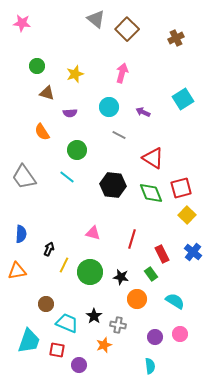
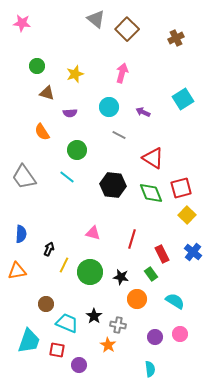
orange star at (104, 345): moved 4 px right; rotated 21 degrees counterclockwise
cyan semicircle at (150, 366): moved 3 px down
